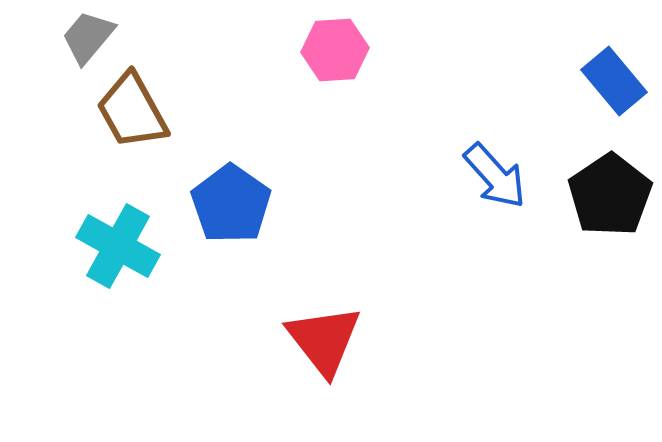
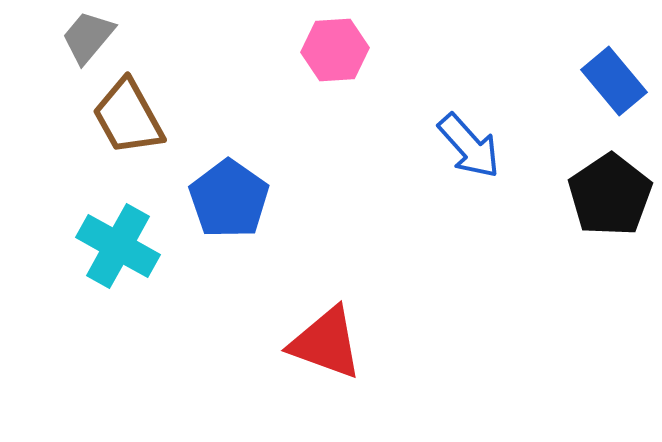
brown trapezoid: moved 4 px left, 6 px down
blue arrow: moved 26 px left, 30 px up
blue pentagon: moved 2 px left, 5 px up
red triangle: moved 2 px right, 3 px down; rotated 32 degrees counterclockwise
